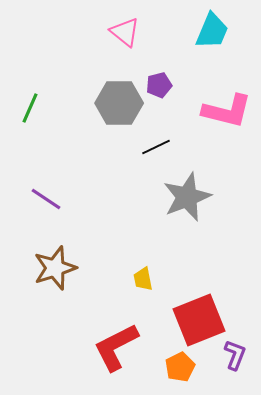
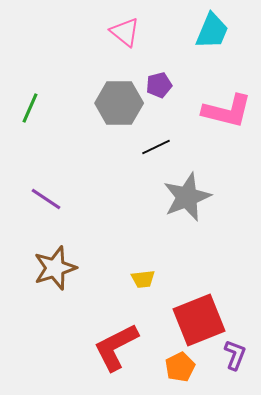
yellow trapezoid: rotated 85 degrees counterclockwise
